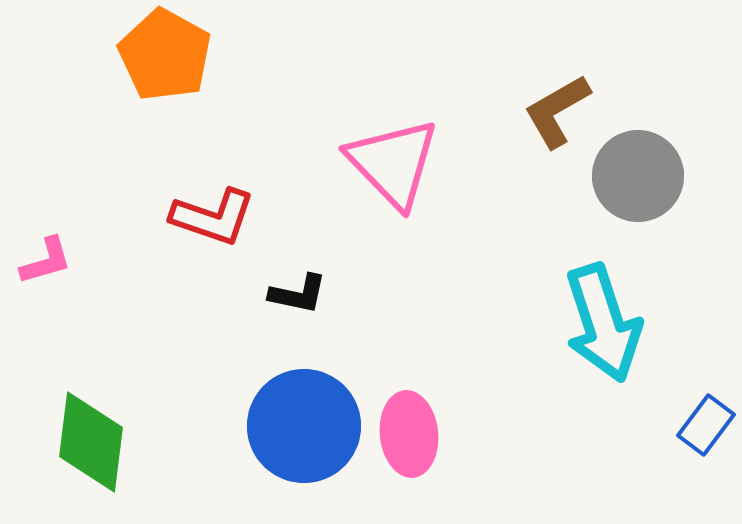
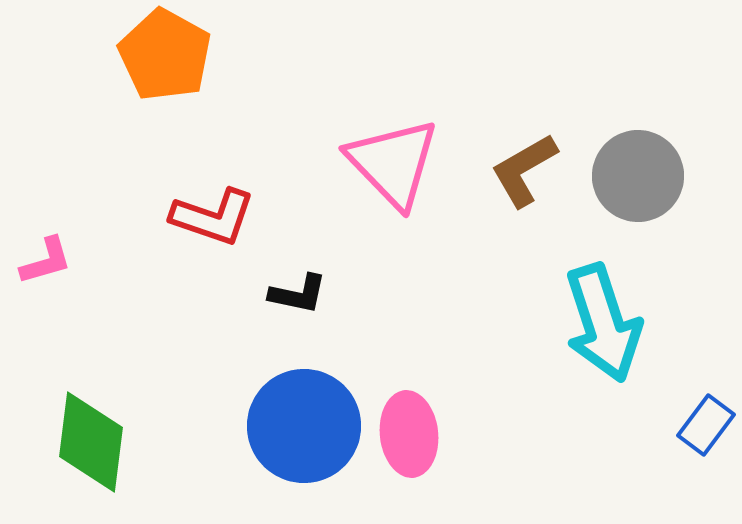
brown L-shape: moved 33 px left, 59 px down
